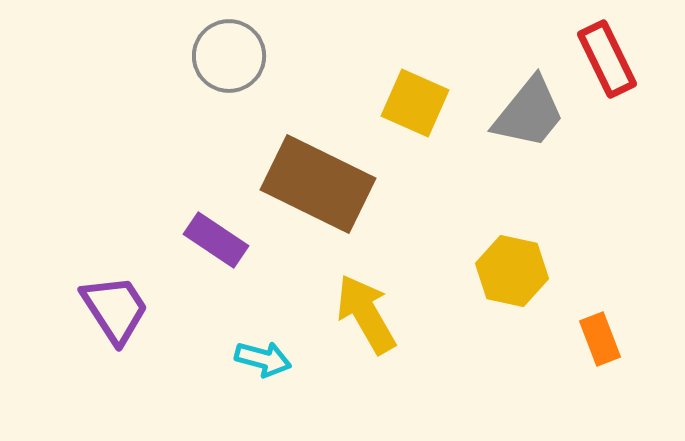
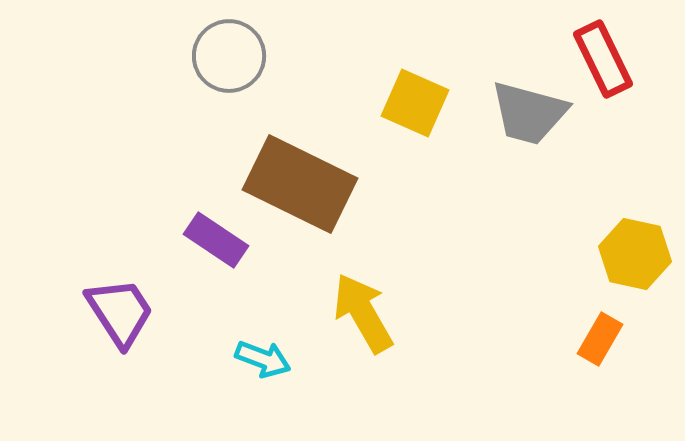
red rectangle: moved 4 px left
gray trapezoid: rotated 66 degrees clockwise
brown rectangle: moved 18 px left
yellow hexagon: moved 123 px right, 17 px up
purple trapezoid: moved 5 px right, 3 px down
yellow arrow: moved 3 px left, 1 px up
orange rectangle: rotated 51 degrees clockwise
cyan arrow: rotated 6 degrees clockwise
